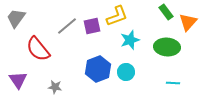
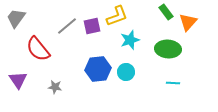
green ellipse: moved 1 px right, 2 px down
blue hexagon: rotated 15 degrees clockwise
